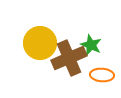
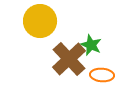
yellow circle: moved 22 px up
brown cross: moved 1 px down; rotated 20 degrees counterclockwise
